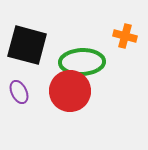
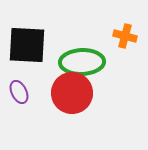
black square: rotated 12 degrees counterclockwise
red circle: moved 2 px right, 2 px down
